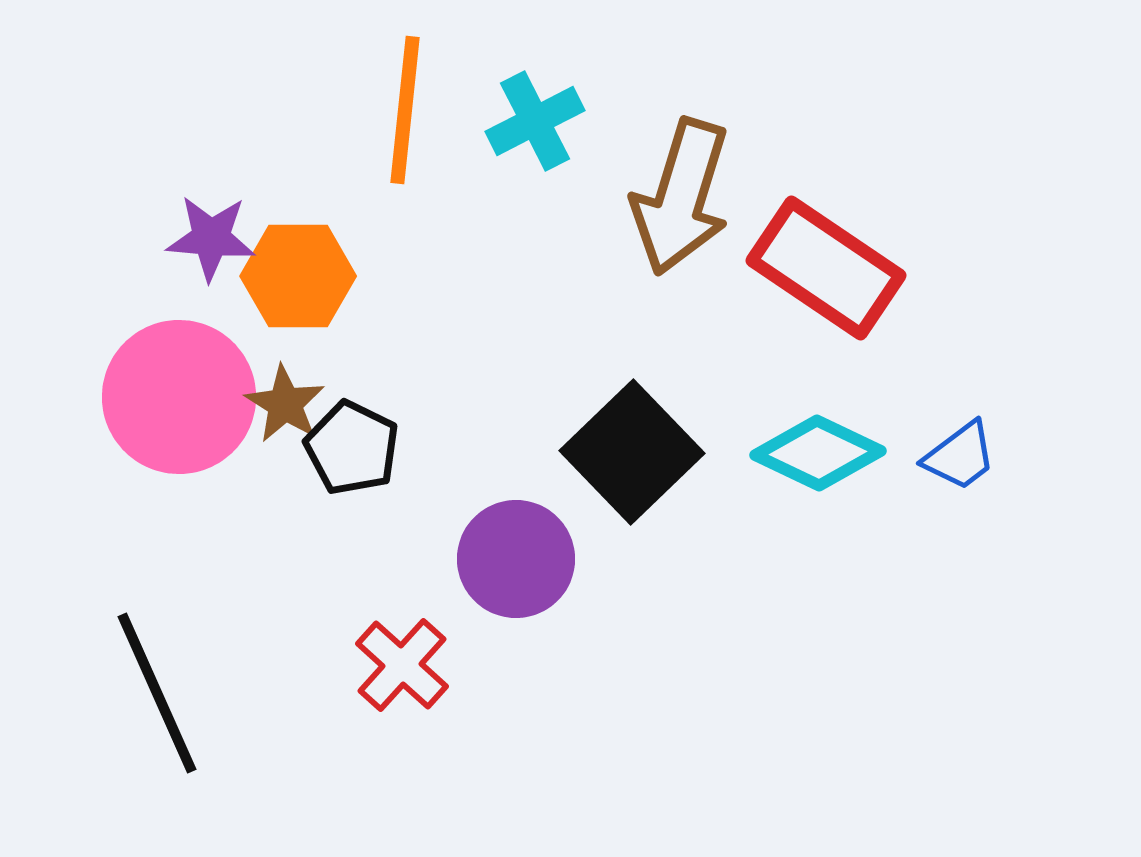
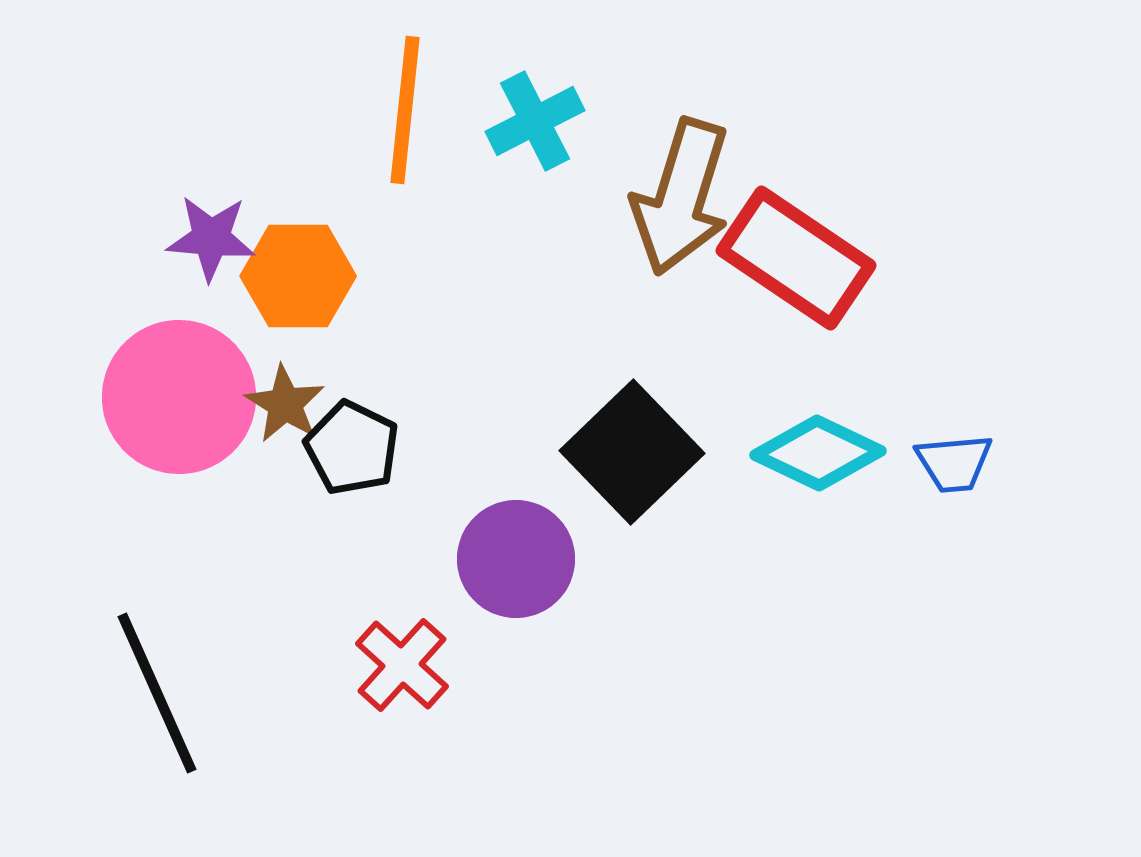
red rectangle: moved 30 px left, 10 px up
blue trapezoid: moved 6 px left, 7 px down; rotated 32 degrees clockwise
